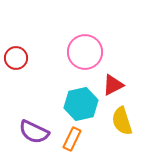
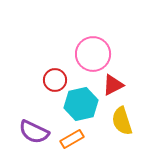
pink circle: moved 8 px right, 2 px down
red circle: moved 39 px right, 22 px down
orange rectangle: rotated 35 degrees clockwise
